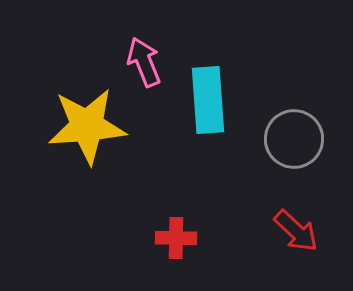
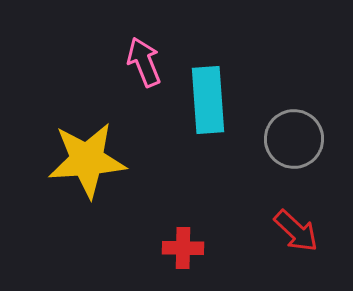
yellow star: moved 34 px down
red cross: moved 7 px right, 10 px down
